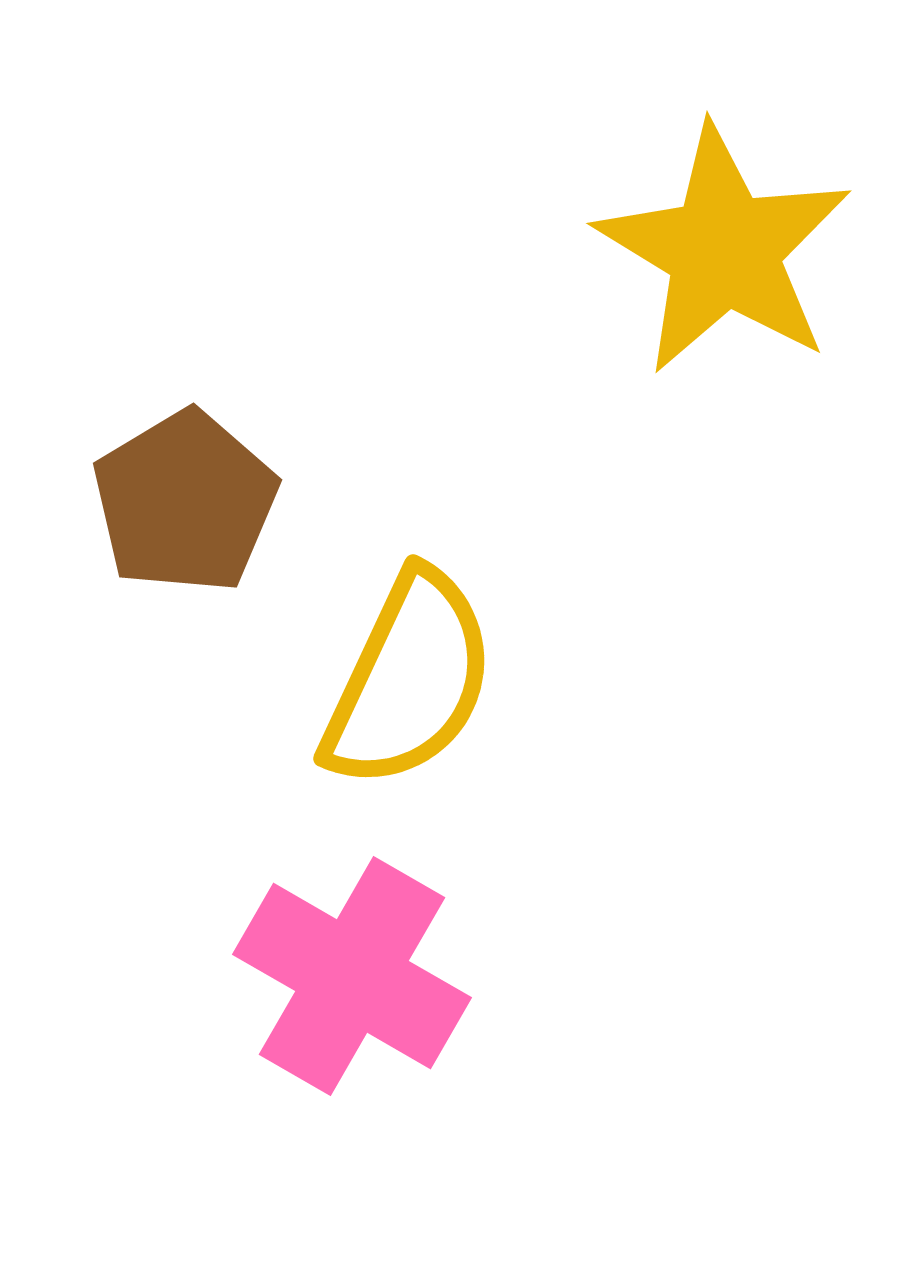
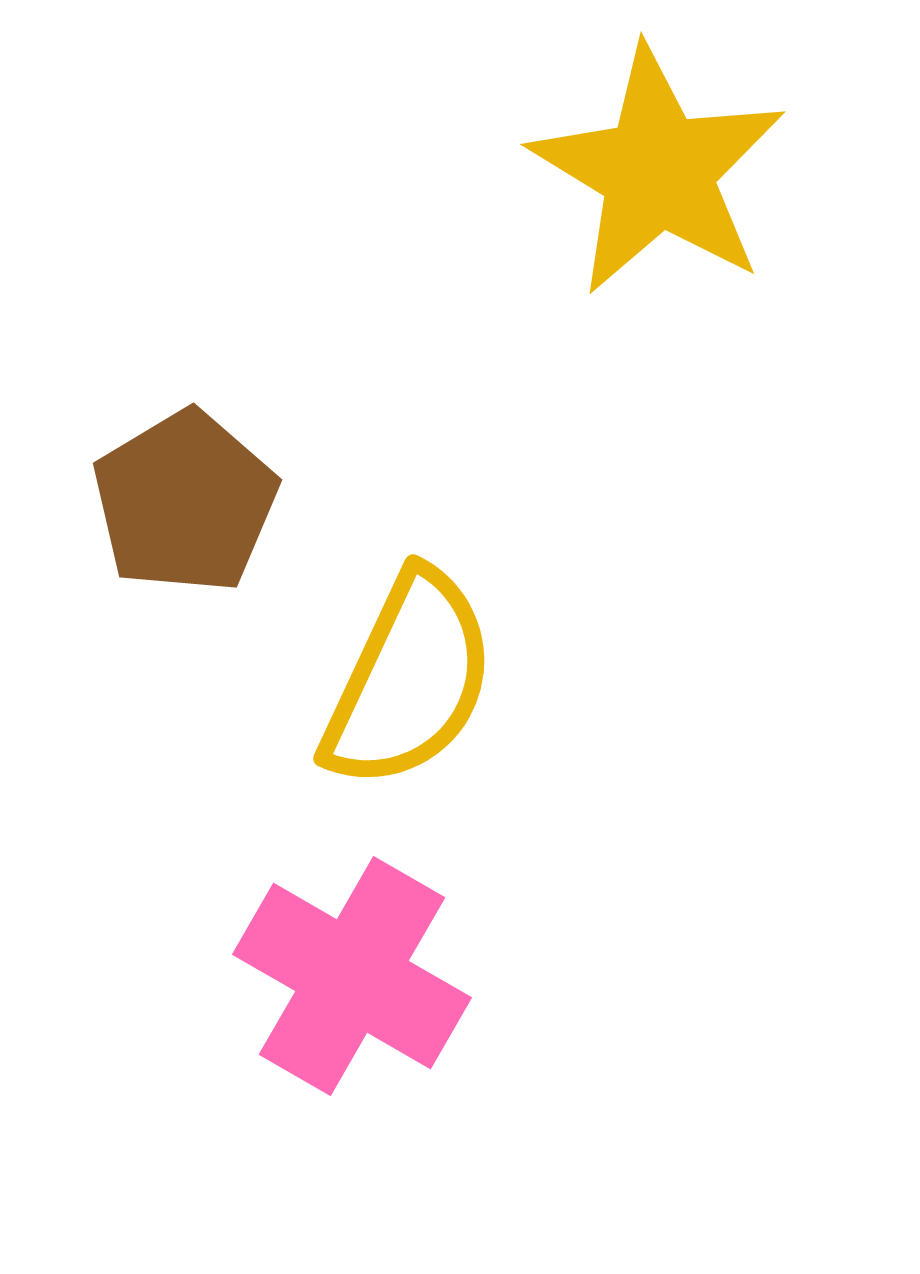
yellow star: moved 66 px left, 79 px up
